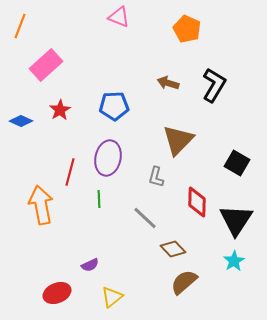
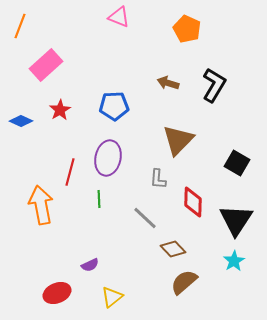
gray L-shape: moved 2 px right, 2 px down; rotated 10 degrees counterclockwise
red diamond: moved 4 px left
